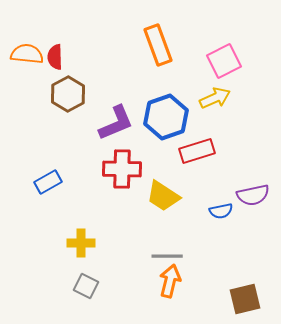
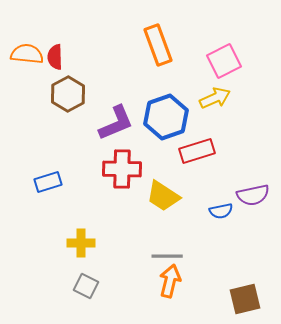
blue rectangle: rotated 12 degrees clockwise
